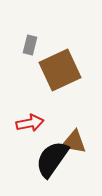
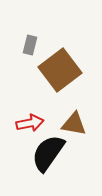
brown square: rotated 12 degrees counterclockwise
brown triangle: moved 18 px up
black semicircle: moved 4 px left, 6 px up
